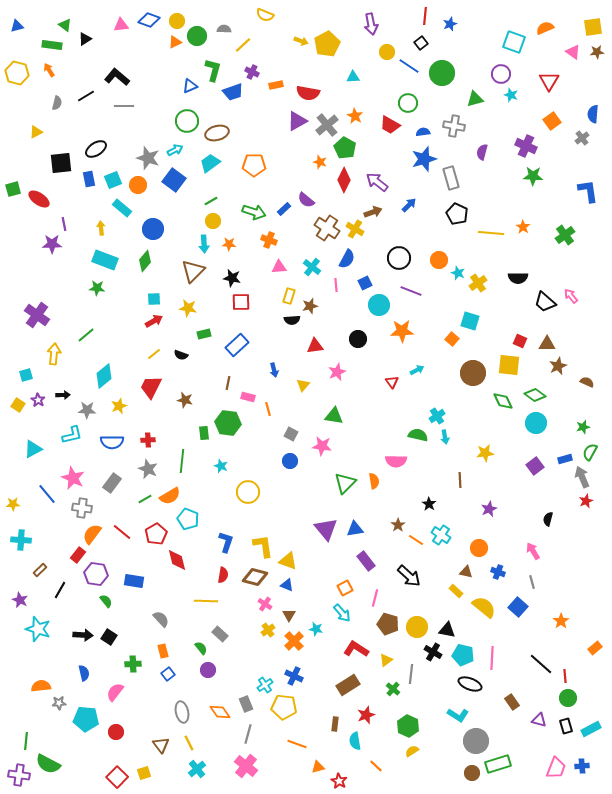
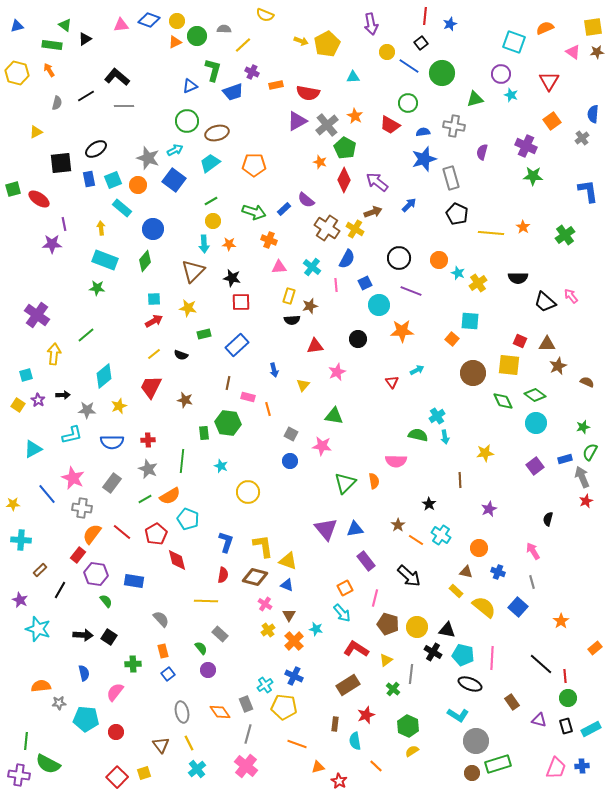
cyan square at (470, 321): rotated 12 degrees counterclockwise
